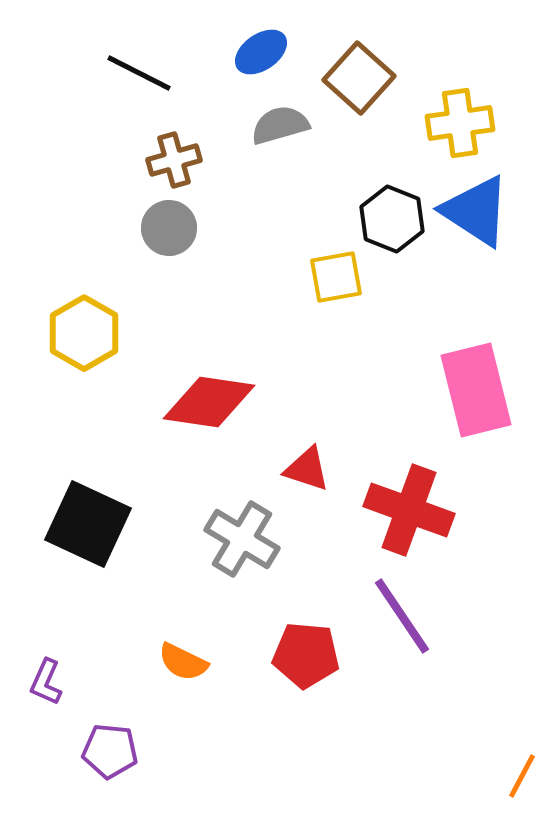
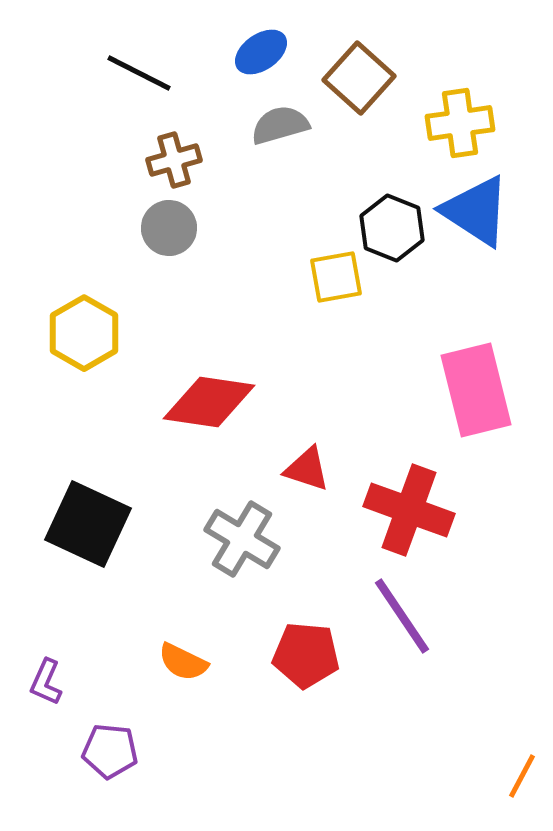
black hexagon: moved 9 px down
